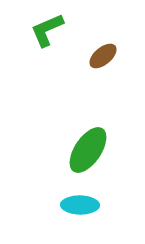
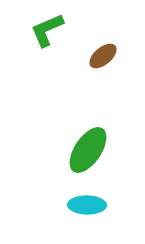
cyan ellipse: moved 7 px right
